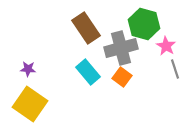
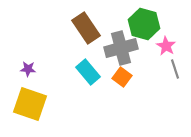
yellow square: rotated 16 degrees counterclockwise
